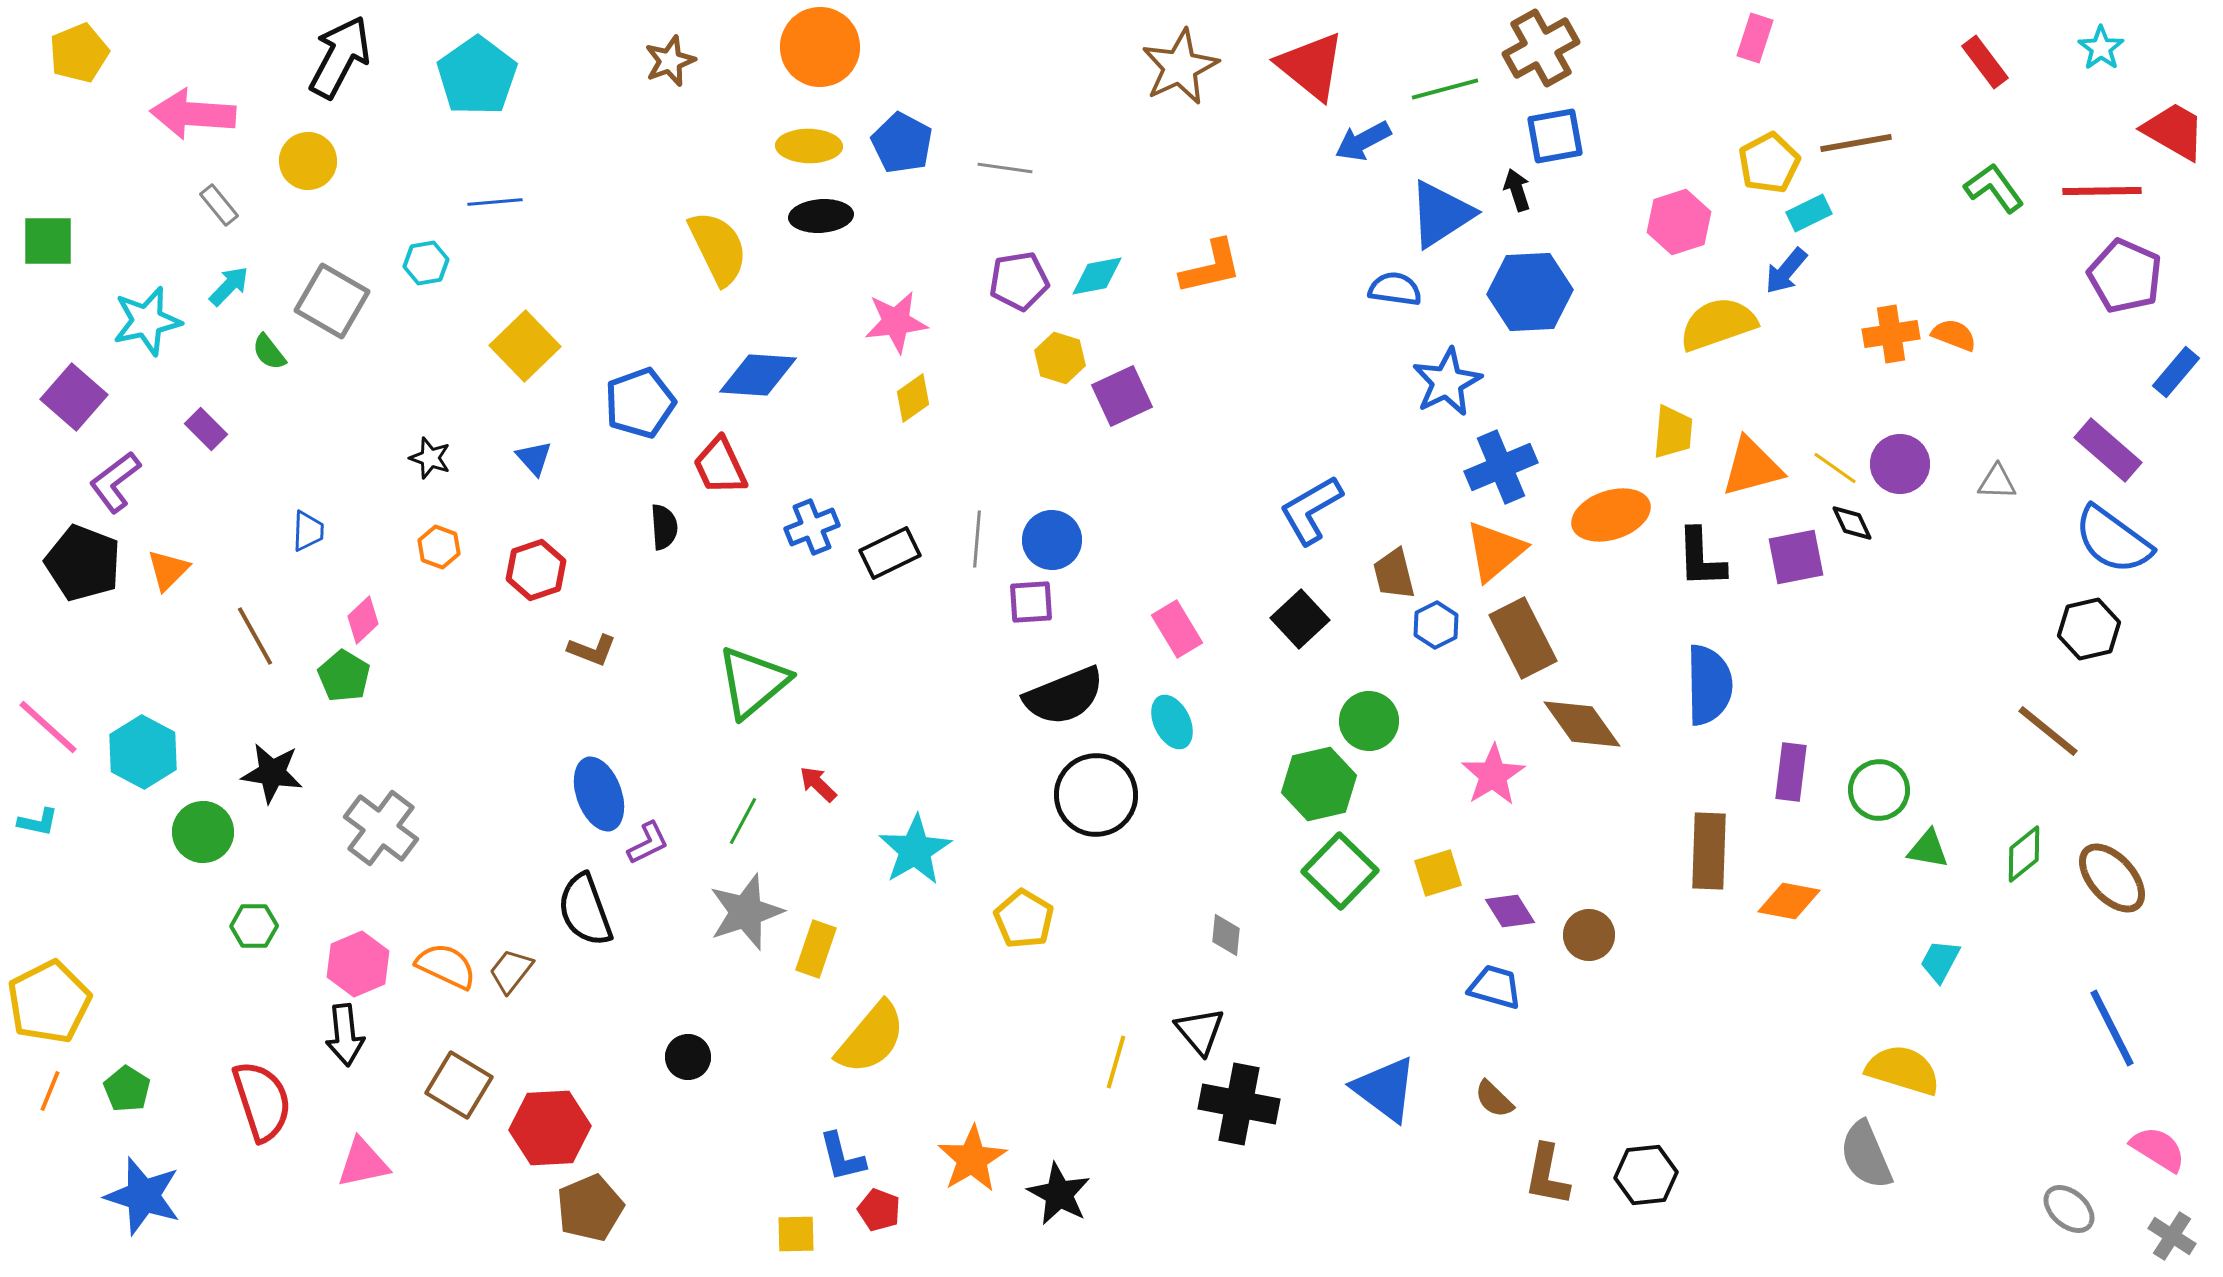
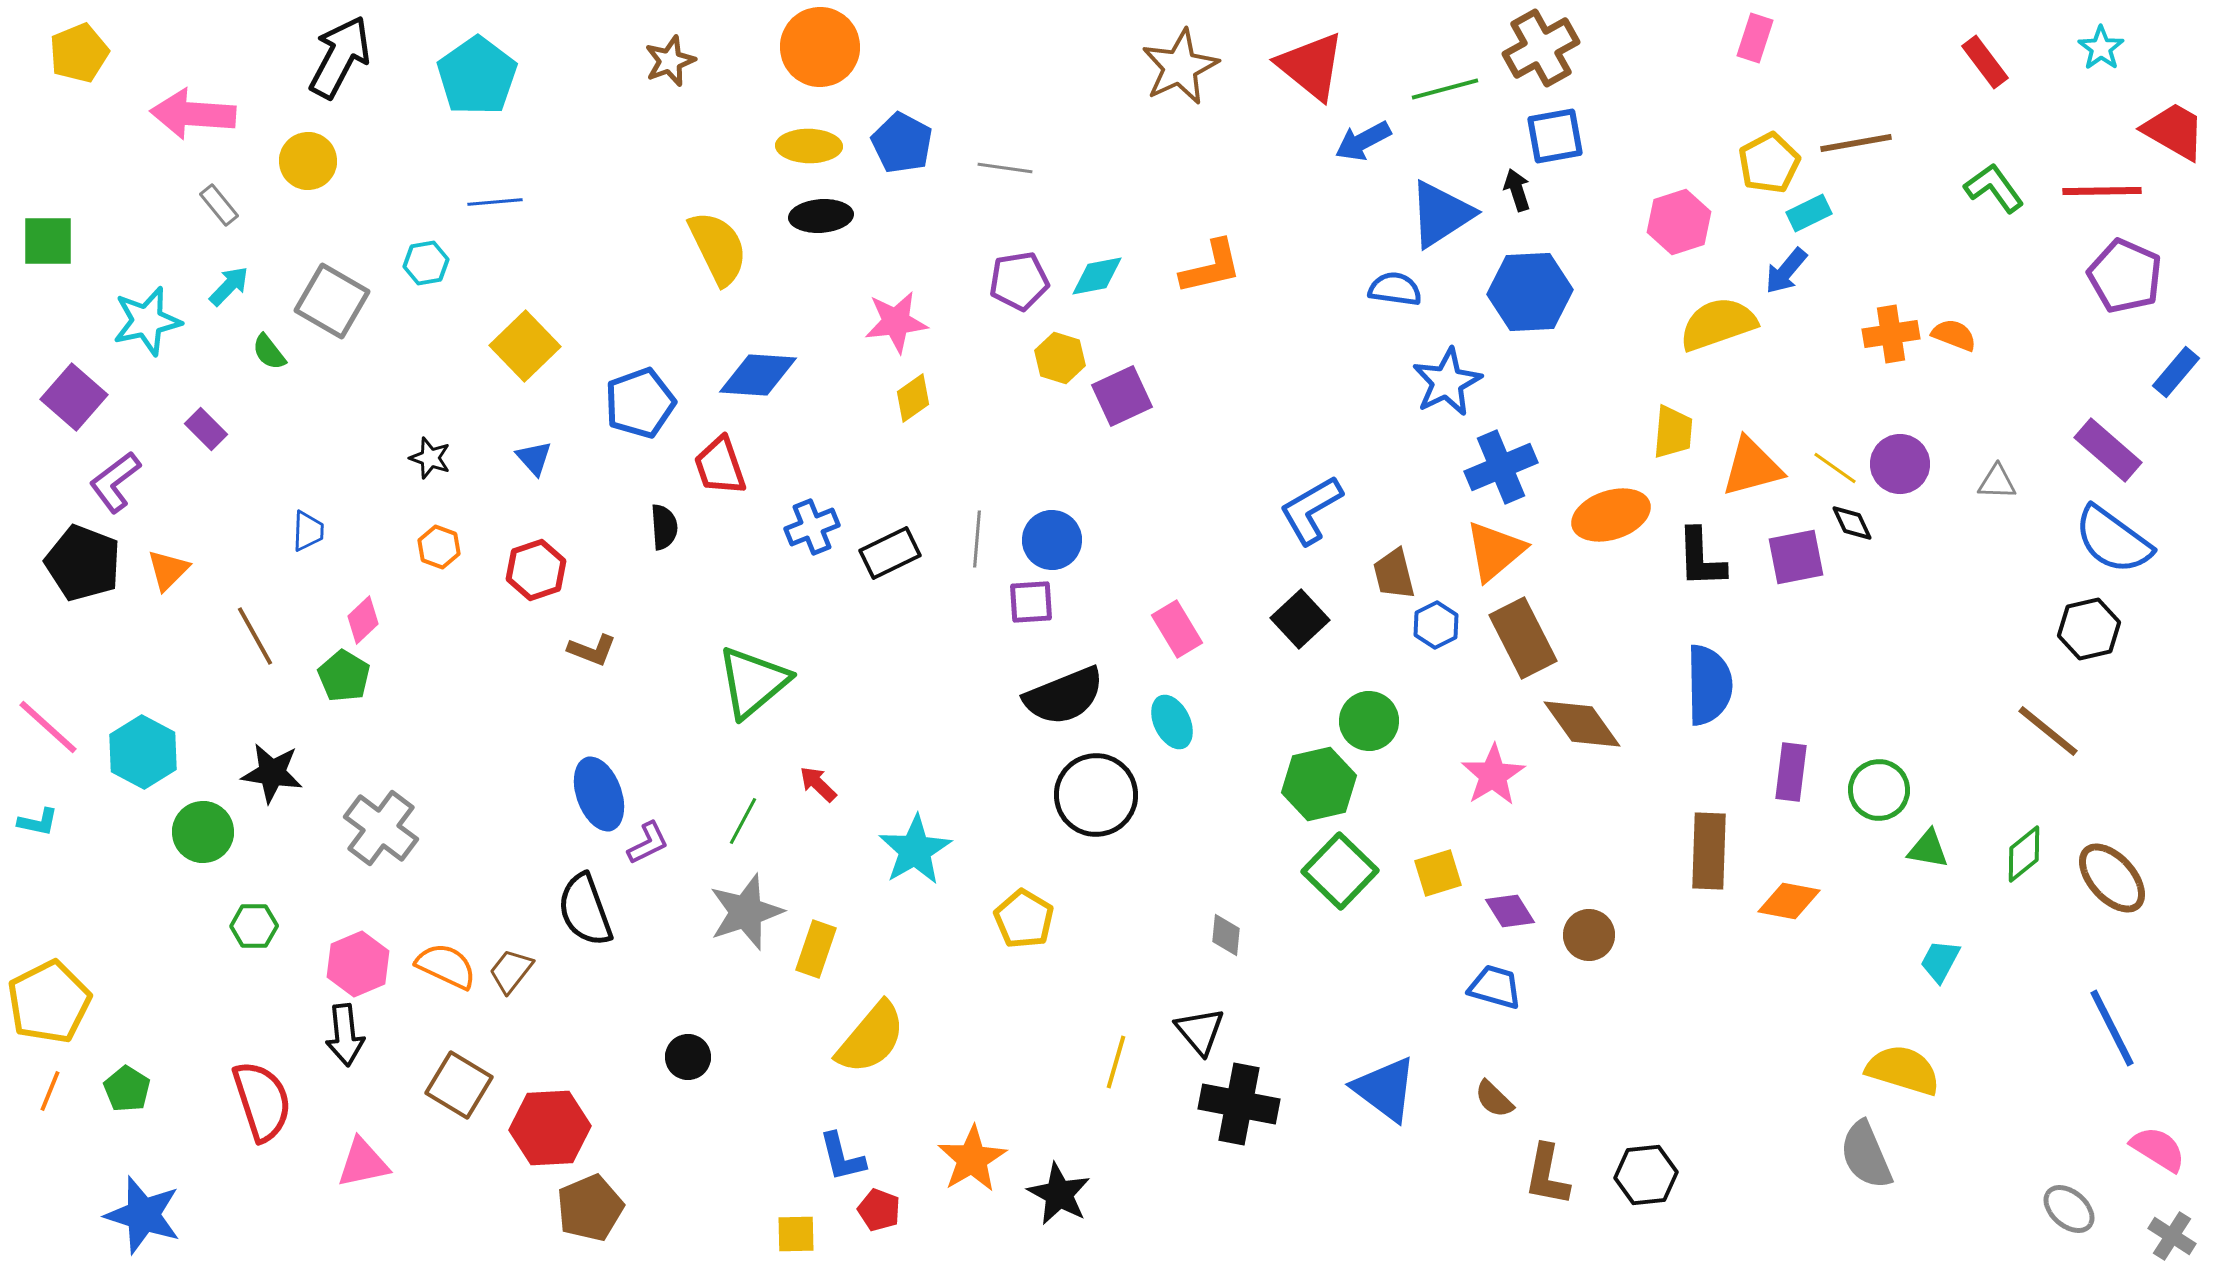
red trapezoid at (720, 466): rotated 6 degrees clockwise
blue star at (143, 1196): moved 19 px down
